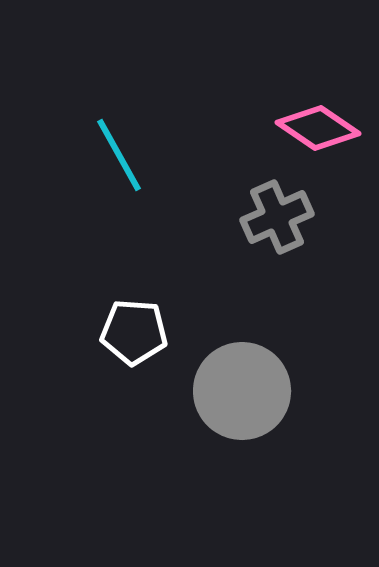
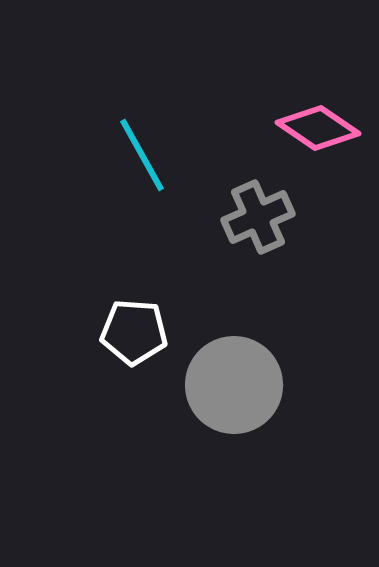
cyan line: moved 23 px right
gray cross: moved 19 px left
gray circle: moved 8 px left, 6 px up
